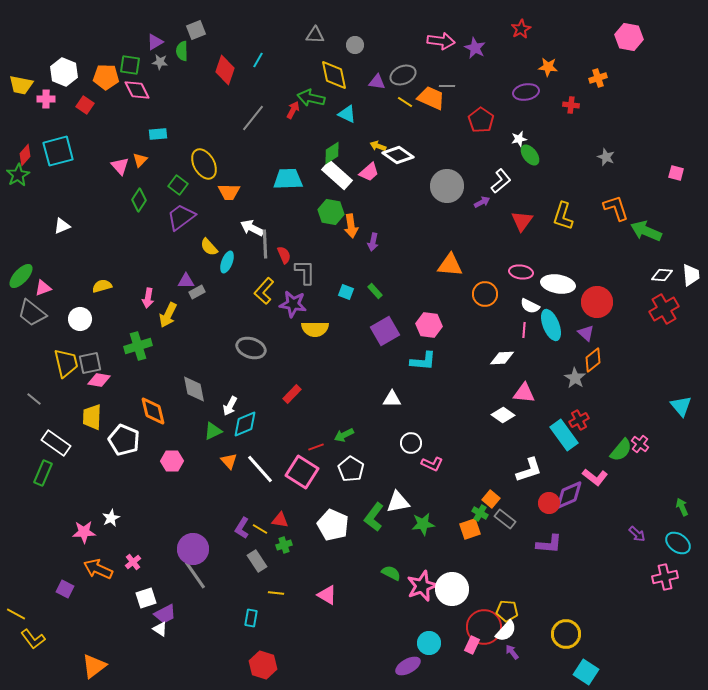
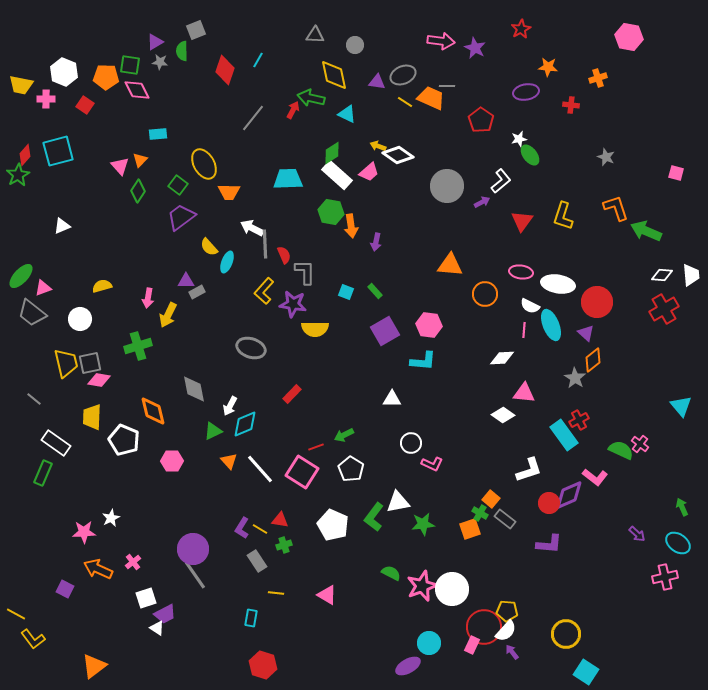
green diamond at (139, 200): moved 1 px left, 9 px up
purple arrow at (373, 242): moved 3 px right
green semicircle at (621, 450): rotated 105 degrees counterclockwise
white triangle at (160, 629): moved 3 px left, 1 px up
